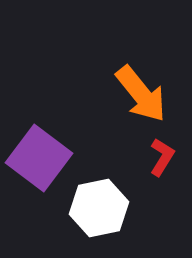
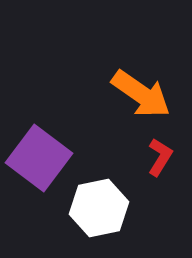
orange arrow: rotated 16 degrees counterclockwise
red L-shape: moved 2 px left
